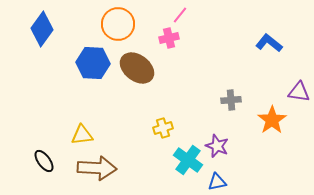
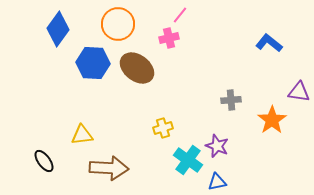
blue diamond: moved 16 px right
brown arrow: moved 12 px right
